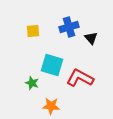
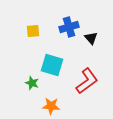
red L-shape: moved 7 px right, 3 px down; rotated 116 degrees clockwise
